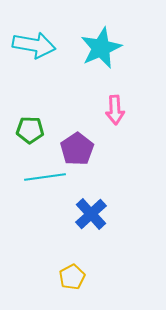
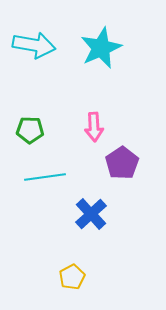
pink arrow: moved 21 px left, 17 px down
purple pentagon: moved 45 px right, 14 px down
